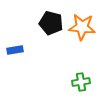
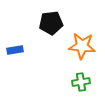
black pentagon: rotated 20 degrees counterclockwise
orange star: moved 19 px down
